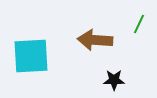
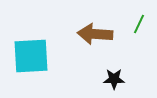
brown arrow: moved 6 px up
black star: moved 1 px up
